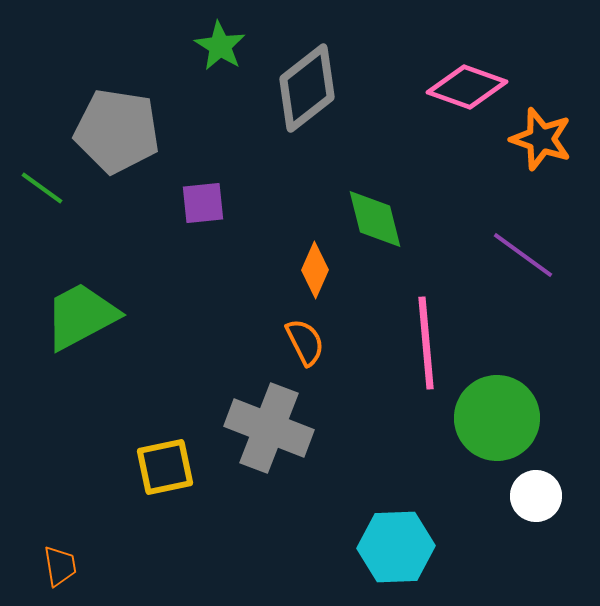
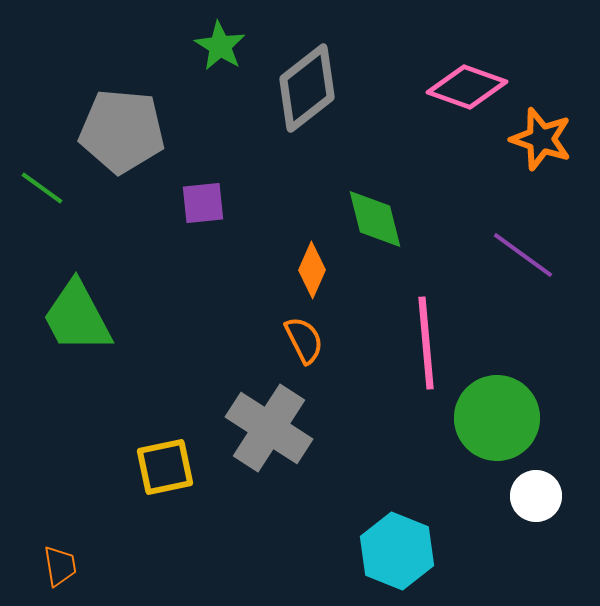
gray pentagon: moved 5 px right; rotated 4 degrees counterclockwise
orange diamond: moved 3 px left
green trapezoid: moved 4 px left, 1 px down; rotated 90 degrees counterclockwise
orange semicircle: moved 1 px left, 2 px up
gray cross: rotated 12 degrees clockwise
cyan hexagon: moved 1 px right, 4 px down; rotated 24 degrees clockwise
